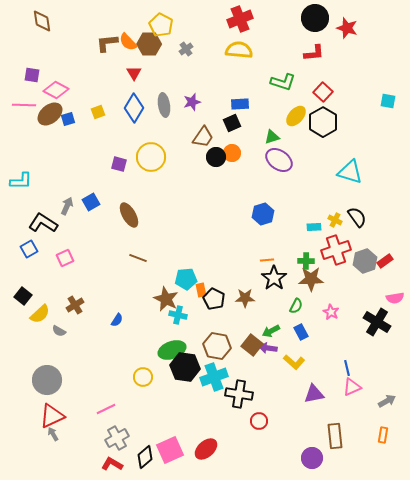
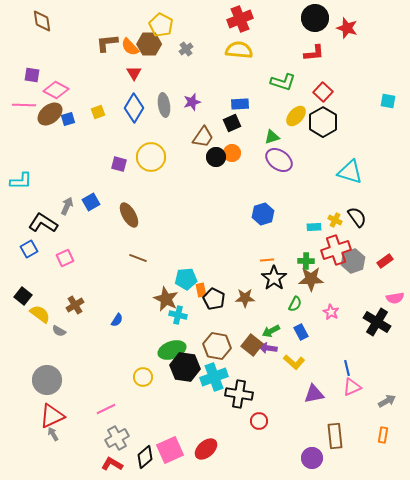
orange semicircle at (128, 42): moved 2 px right, 5 px down
gray hexagon at (365, 261): moved 12 px left
green semicircle at (296, 306): moved 1 px left, 2 px up
yellow semicircle at (40, 314): rotated 100 degrees counterclockwise
